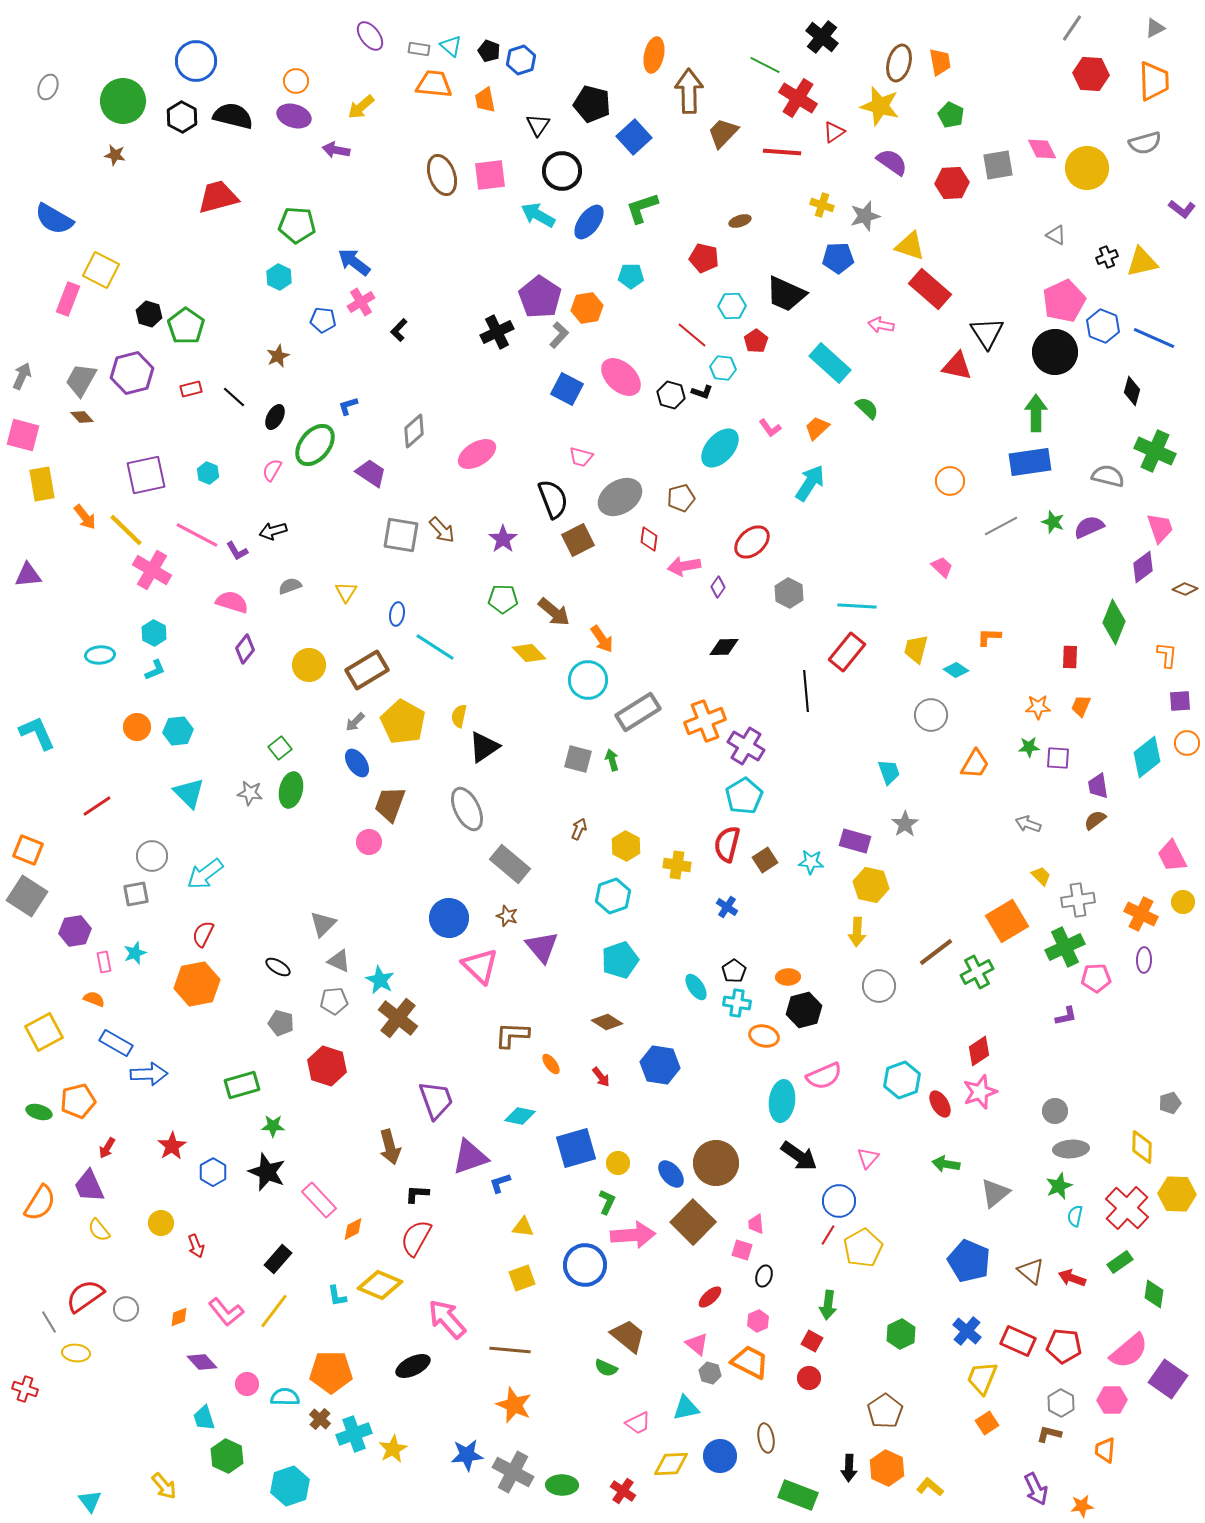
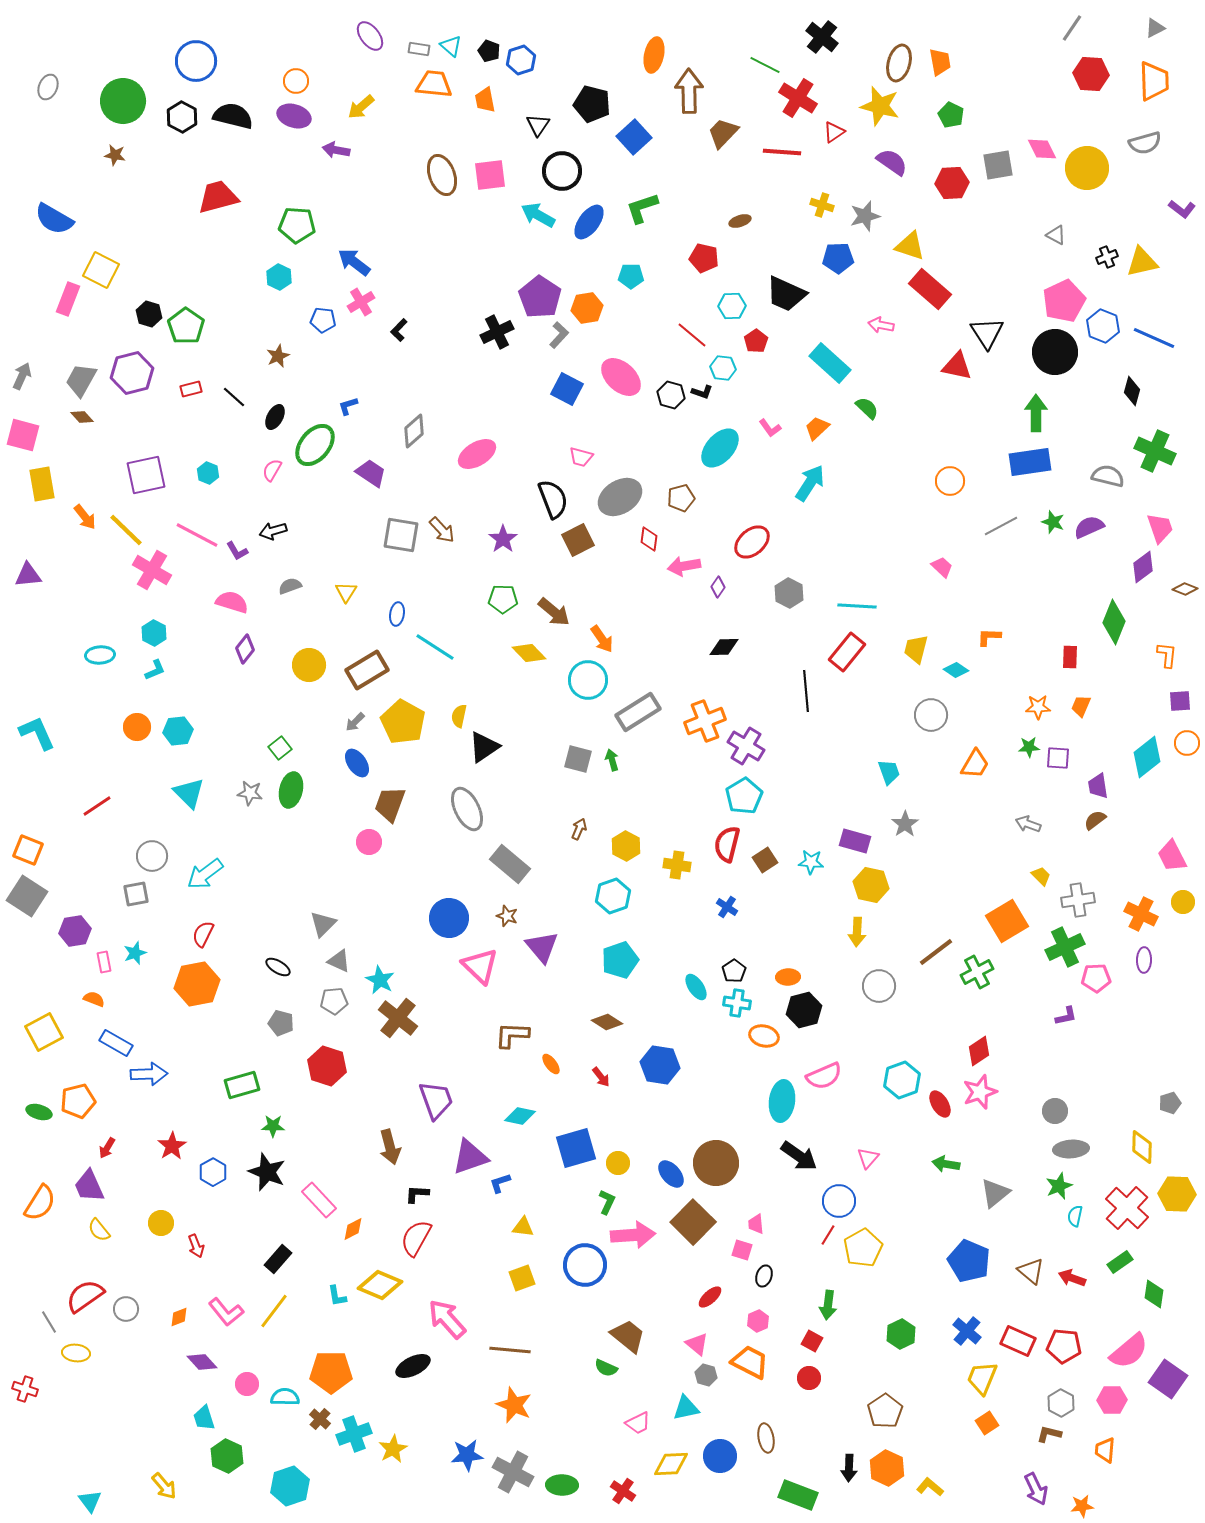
gray hexagon at (710, 1373): moved 4 px left, 2 px down
